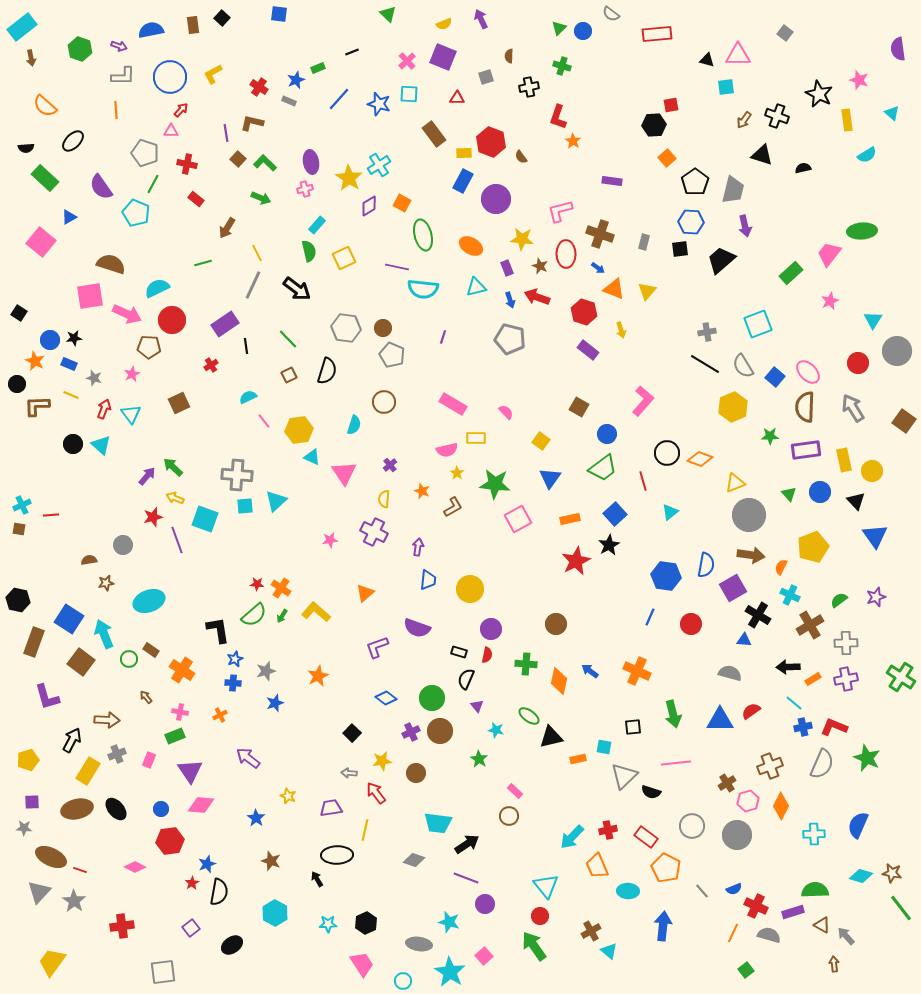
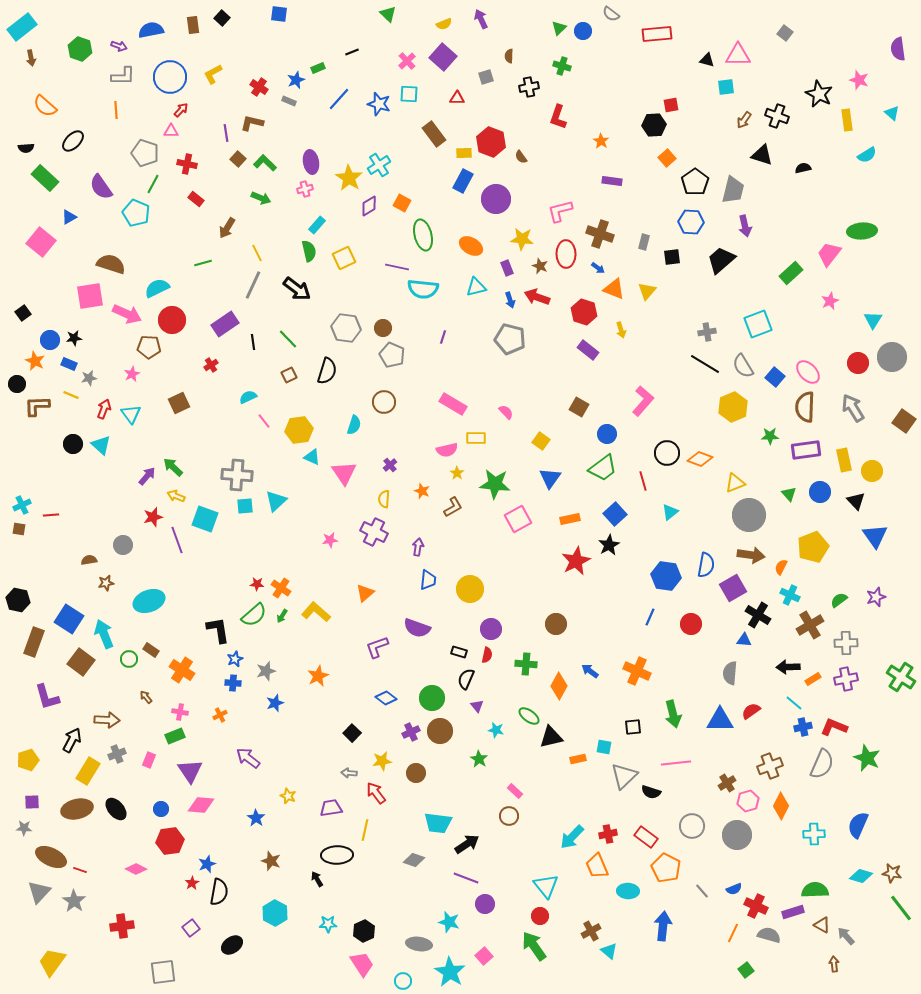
purple square at (443, 57): rotated 20 degrees clockwise
orange star at (573, 141): moved 28 px right
black square at (680, 249): moved 8 px left, 8 px down
black square at (19, 313): moved 4 px right; rotated 21 degrees clockwise
black line at (246, 346): moved 7 px right, 4 px up
gray circle at (897, 351): moved 5 px left, 6 px down
gray star at (94, 378): moved 5 px left; rotated 28 degrees counterclockwise
yellow arrow at (175, 498): moved 1 px right, 2 px up
gray semicircle at (730, 673): rotated 100 degrees counterclockwise
orange diamond at (559, 681): moved 5 px down; rotated 16 degrees clockwise
red cross at (608, 830): moved 4 px down
pink diamond at (135, 867): moved 1 px right, 2 px down
black hexagon at (366, 923): moved 2 px left, 8 px down
